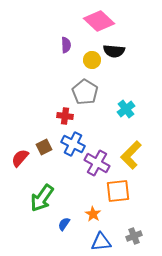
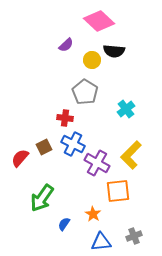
purple semicircle: rotated 49 degrees clockwise
red cross: moved 2 px down
